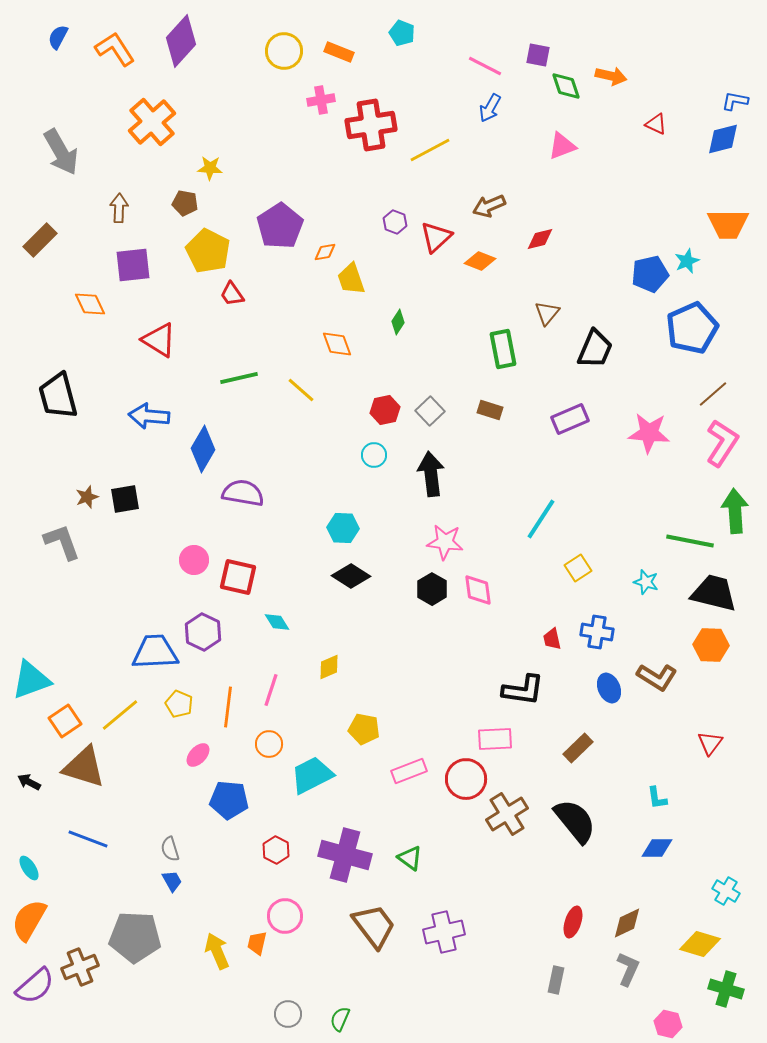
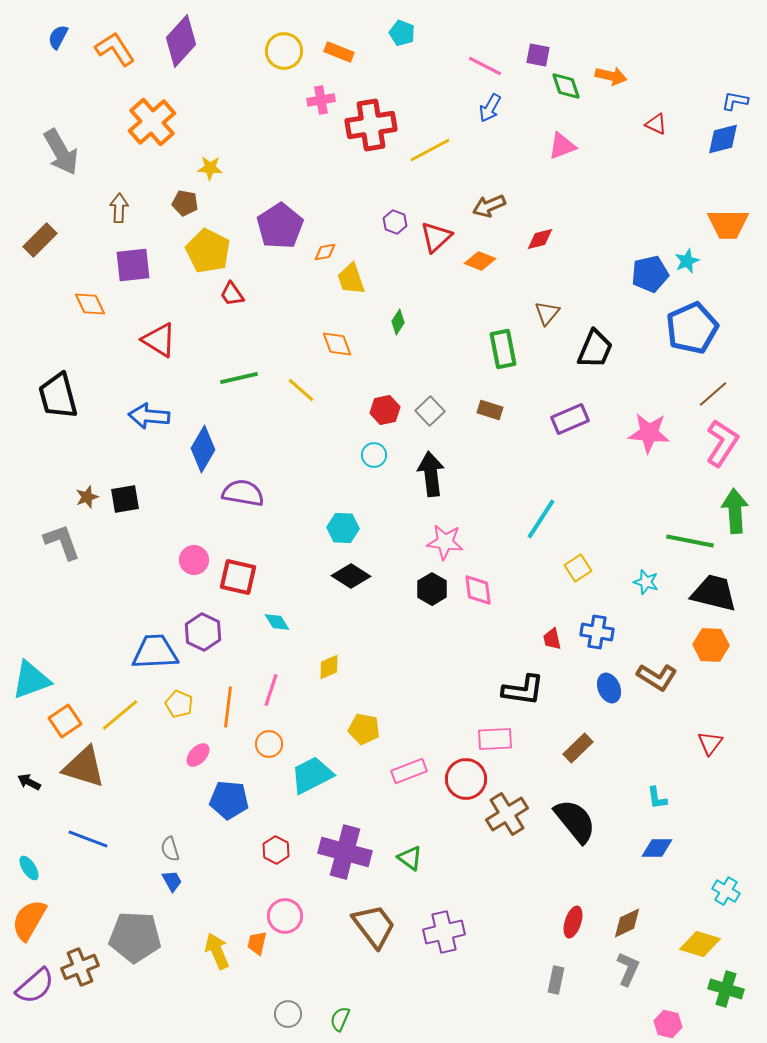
purple cross at (345, 855): moved 3 px up
